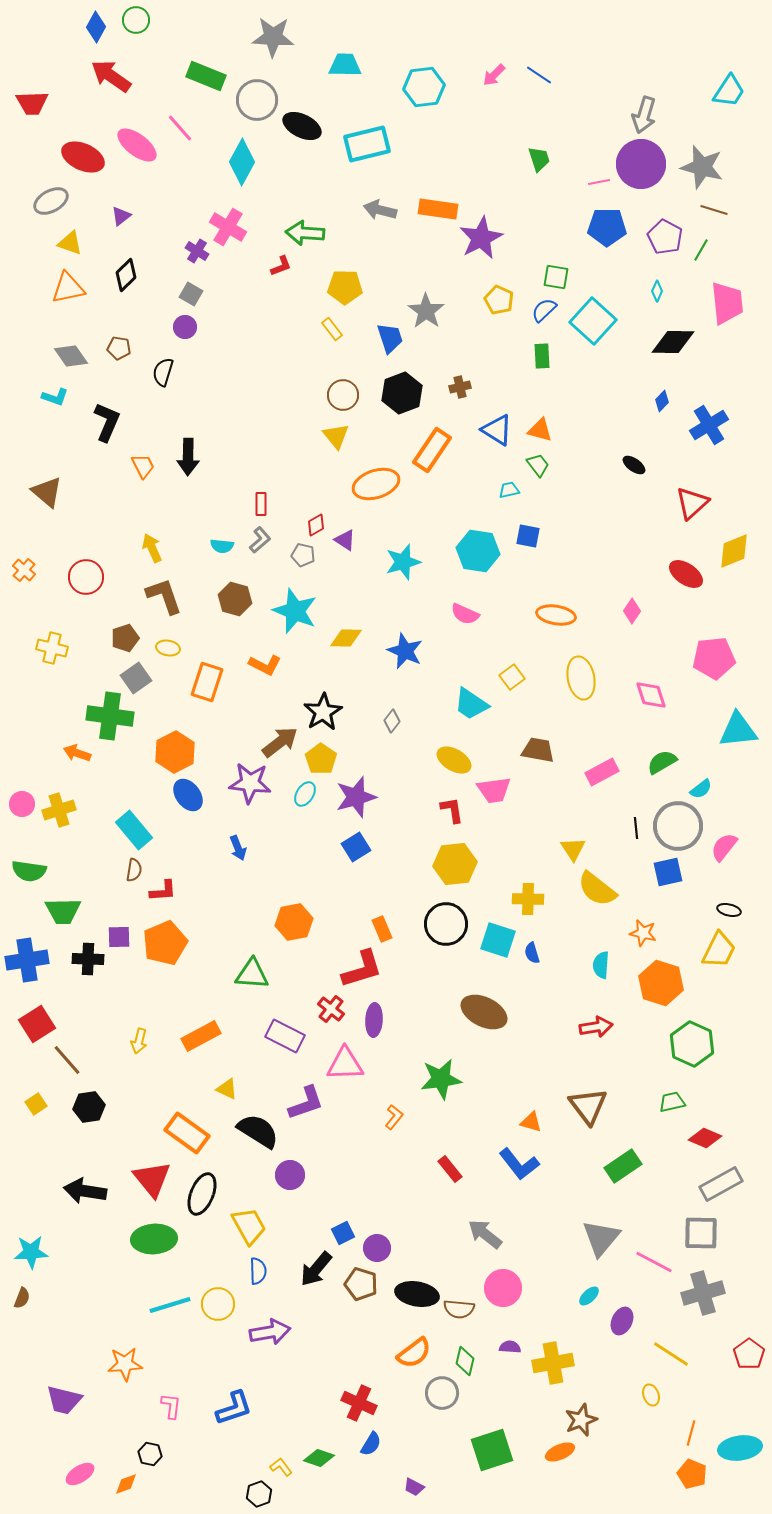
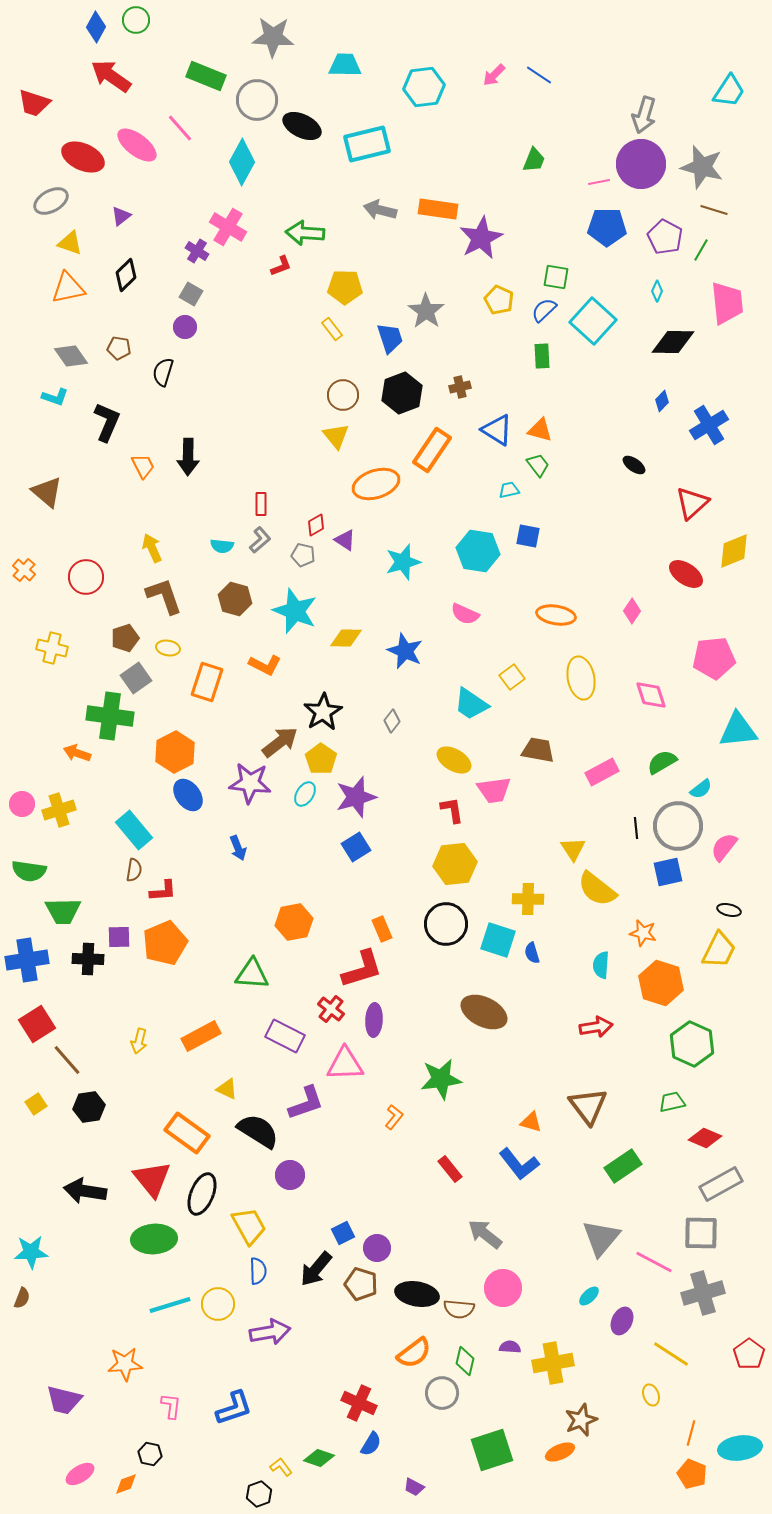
red trapezoid at (32, 103): moved 2 px right; rotated 20 degrees clockwise
green trapezoid at (539, 159): moved 5 px left, 1 px down; rotated 40 degrees clockwise
